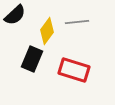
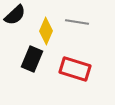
gray line: rotated 15 degrees clockwise
yellow diamond: moved 1 px left; rotated 12 degrees counterclockwise
red rectangle: moved 1 px right, 1 px up
